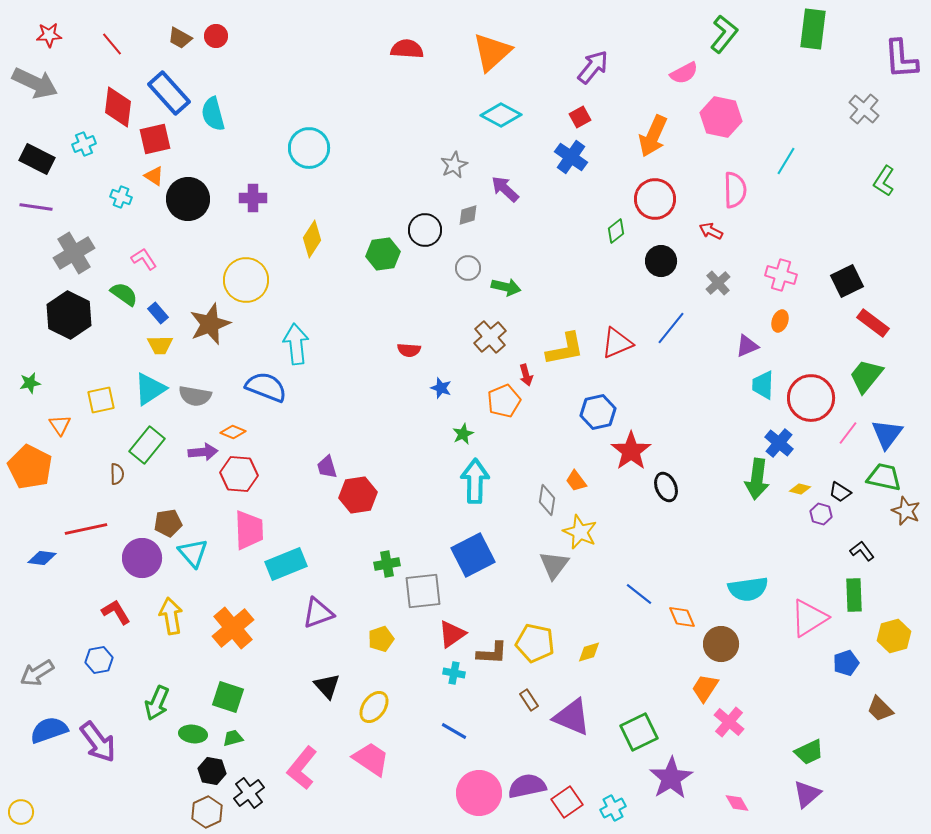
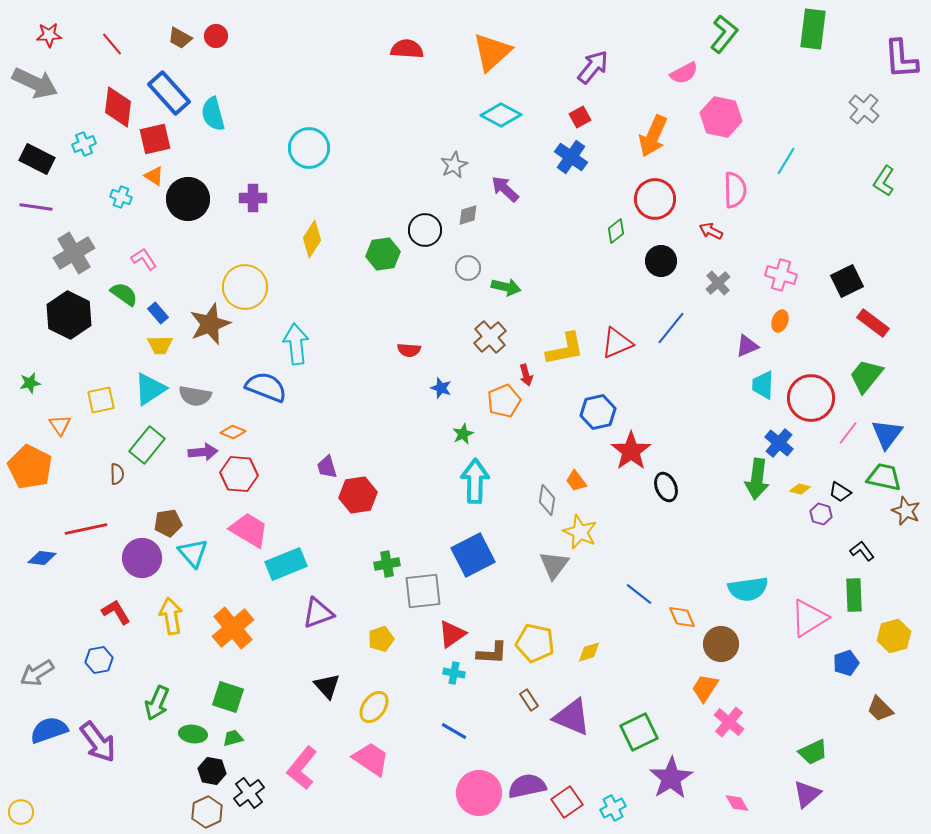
yellow circle at (246, 280): moved 1 px left, 7 px down
pink trapezoid at (249, 530): rotated 57 degrees counterclockwise
green trapezoid at (809, 752): moved 4 px right
